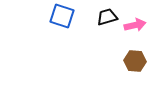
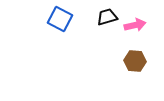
blue square: moved 2 px left, 3 px down; rotated 10 degrees clockwise
